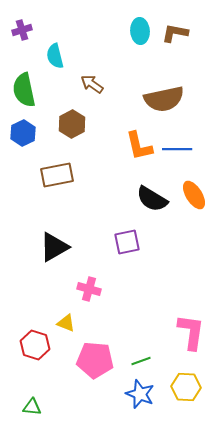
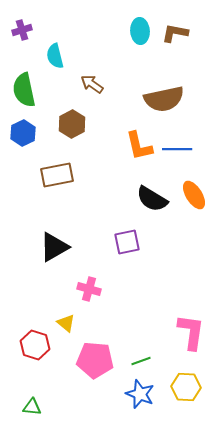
yellow triangle: rotated 18 degrees clockwise
